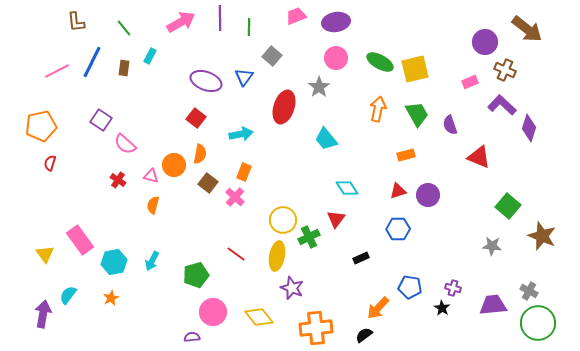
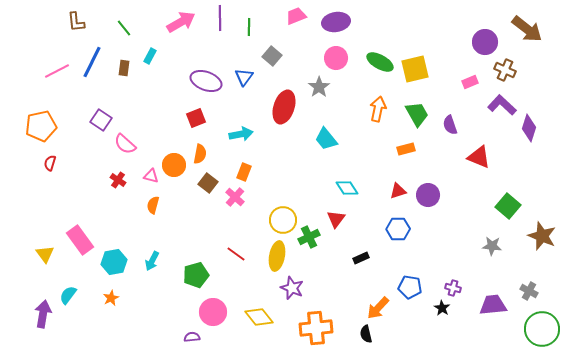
red square at (196, 118): rotated 30 degrees clockwise
orange rectangle at (406, 155): moved 6 px up
green circle at (538, 323): moved 4 px right, 6 px down
black semicircle at (364, 335): moved 2 px right, 1 px up; rotated 66 degrees counterclockwise
